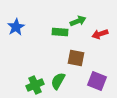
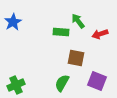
green arrow: rotated 105 degrees counterclockwise
blue star: moved 3 px left, 5 px up
green rectangle: moved 1 px right
green semicircle: moved 4 px right, 2 px down
green cross: moved 19 px left
